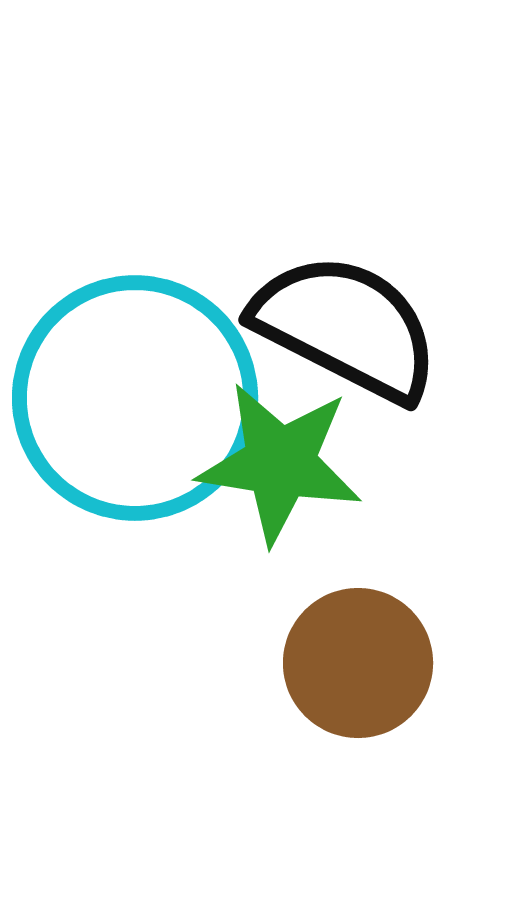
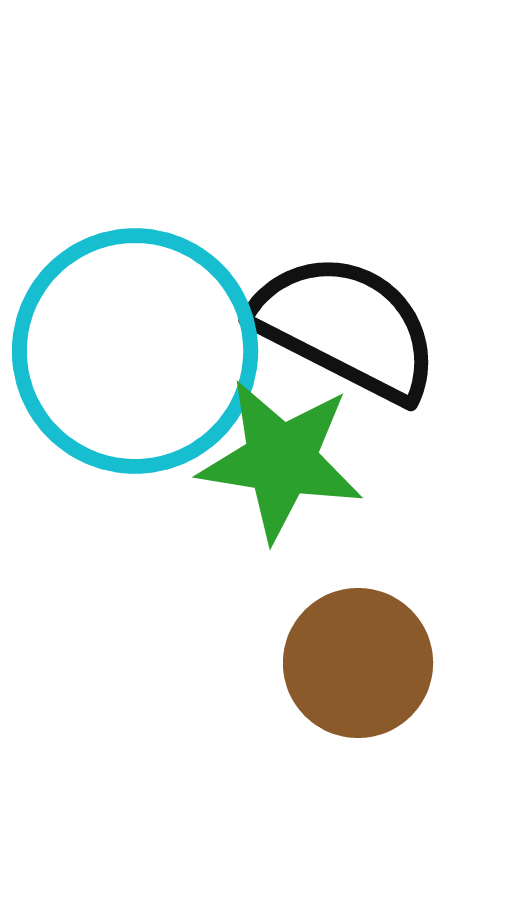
cyan circle: moved 47 px up
green star: moved 1 px right, 3 px up
